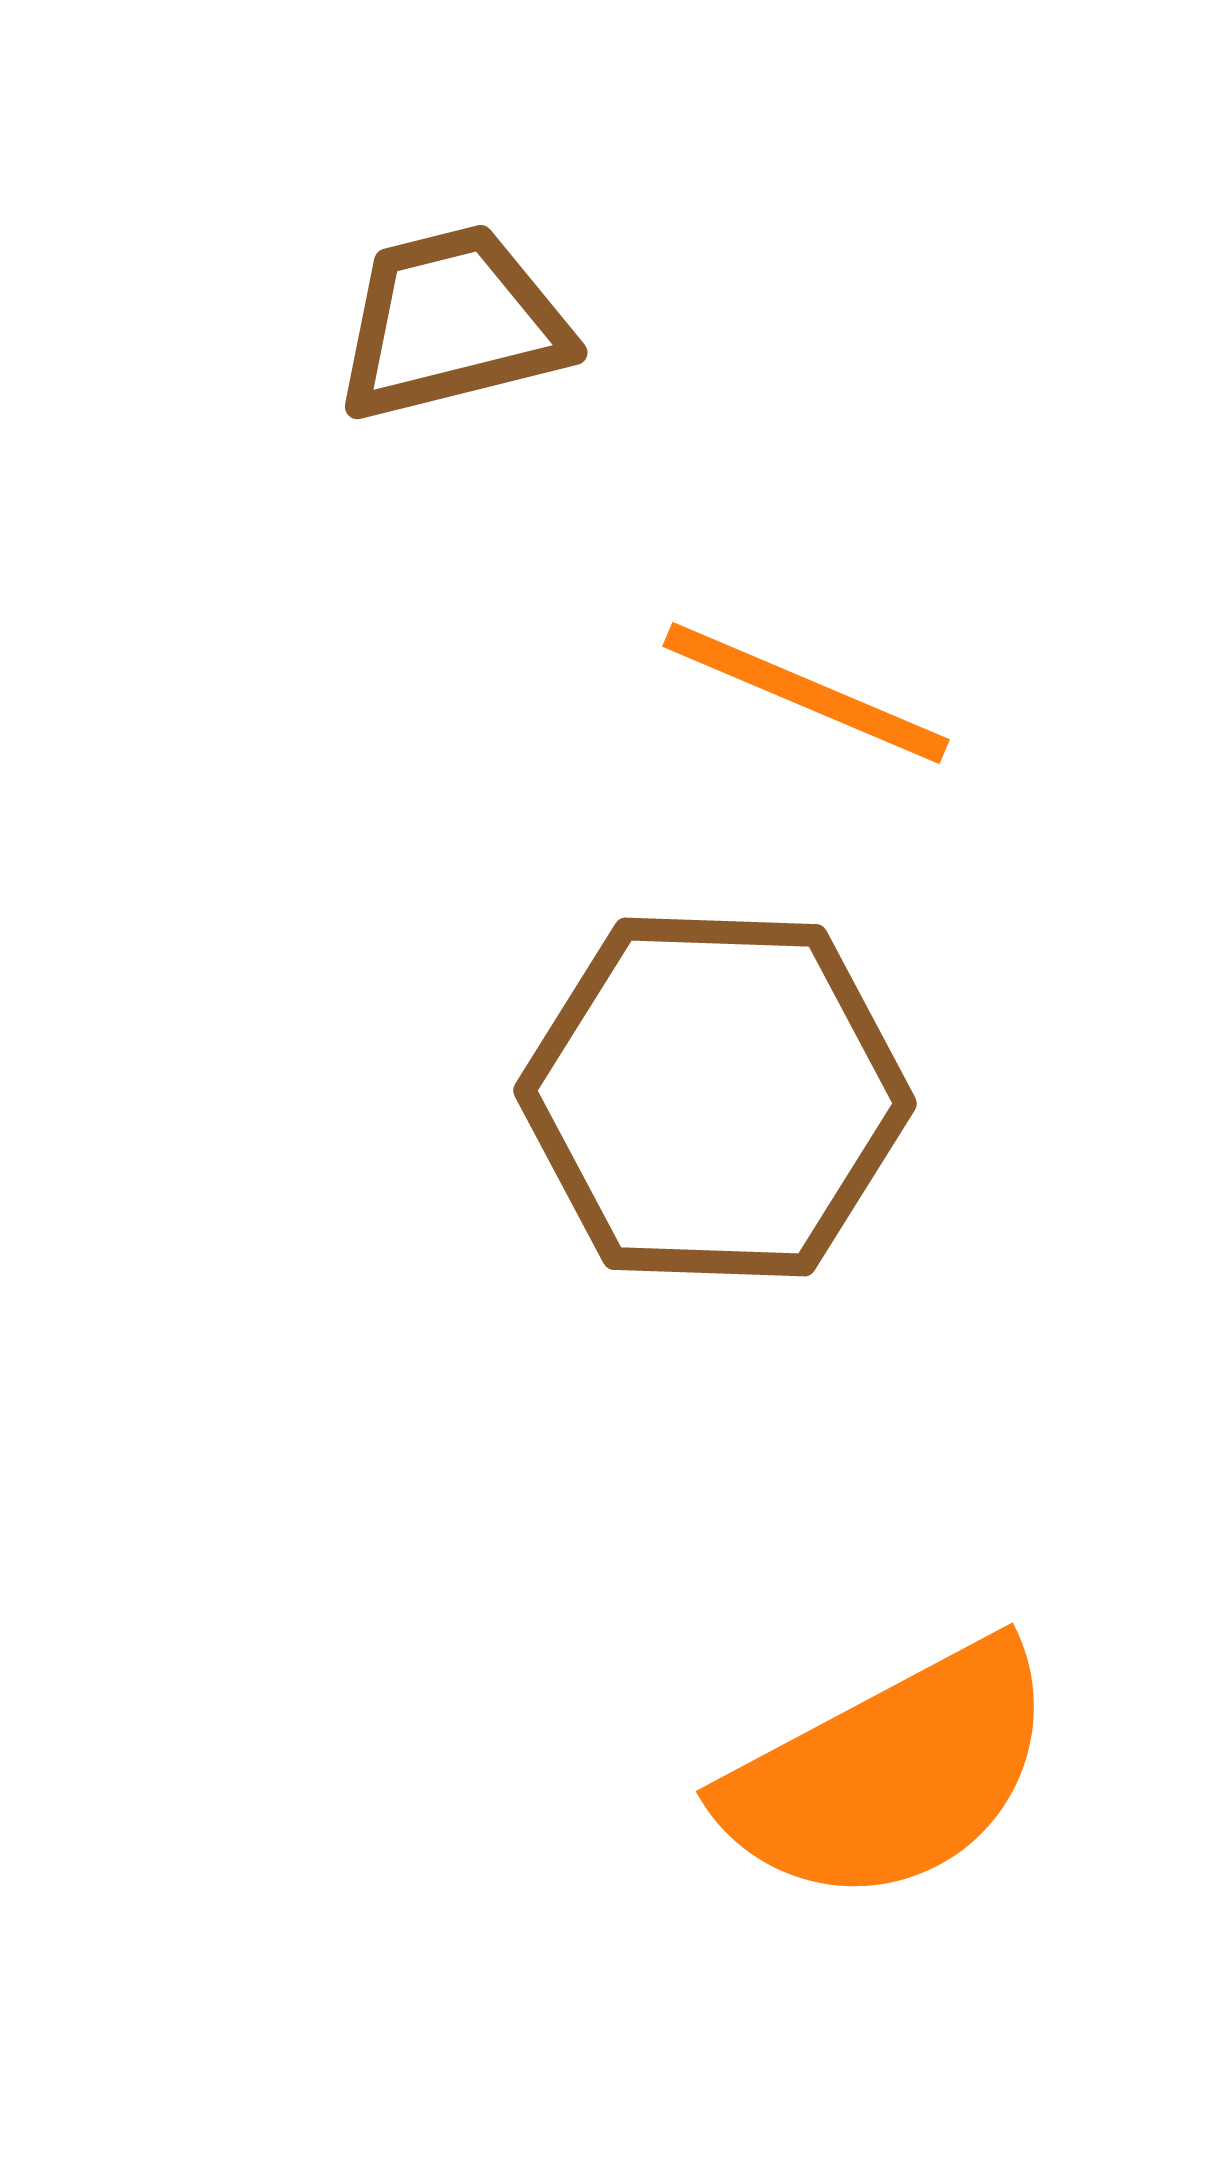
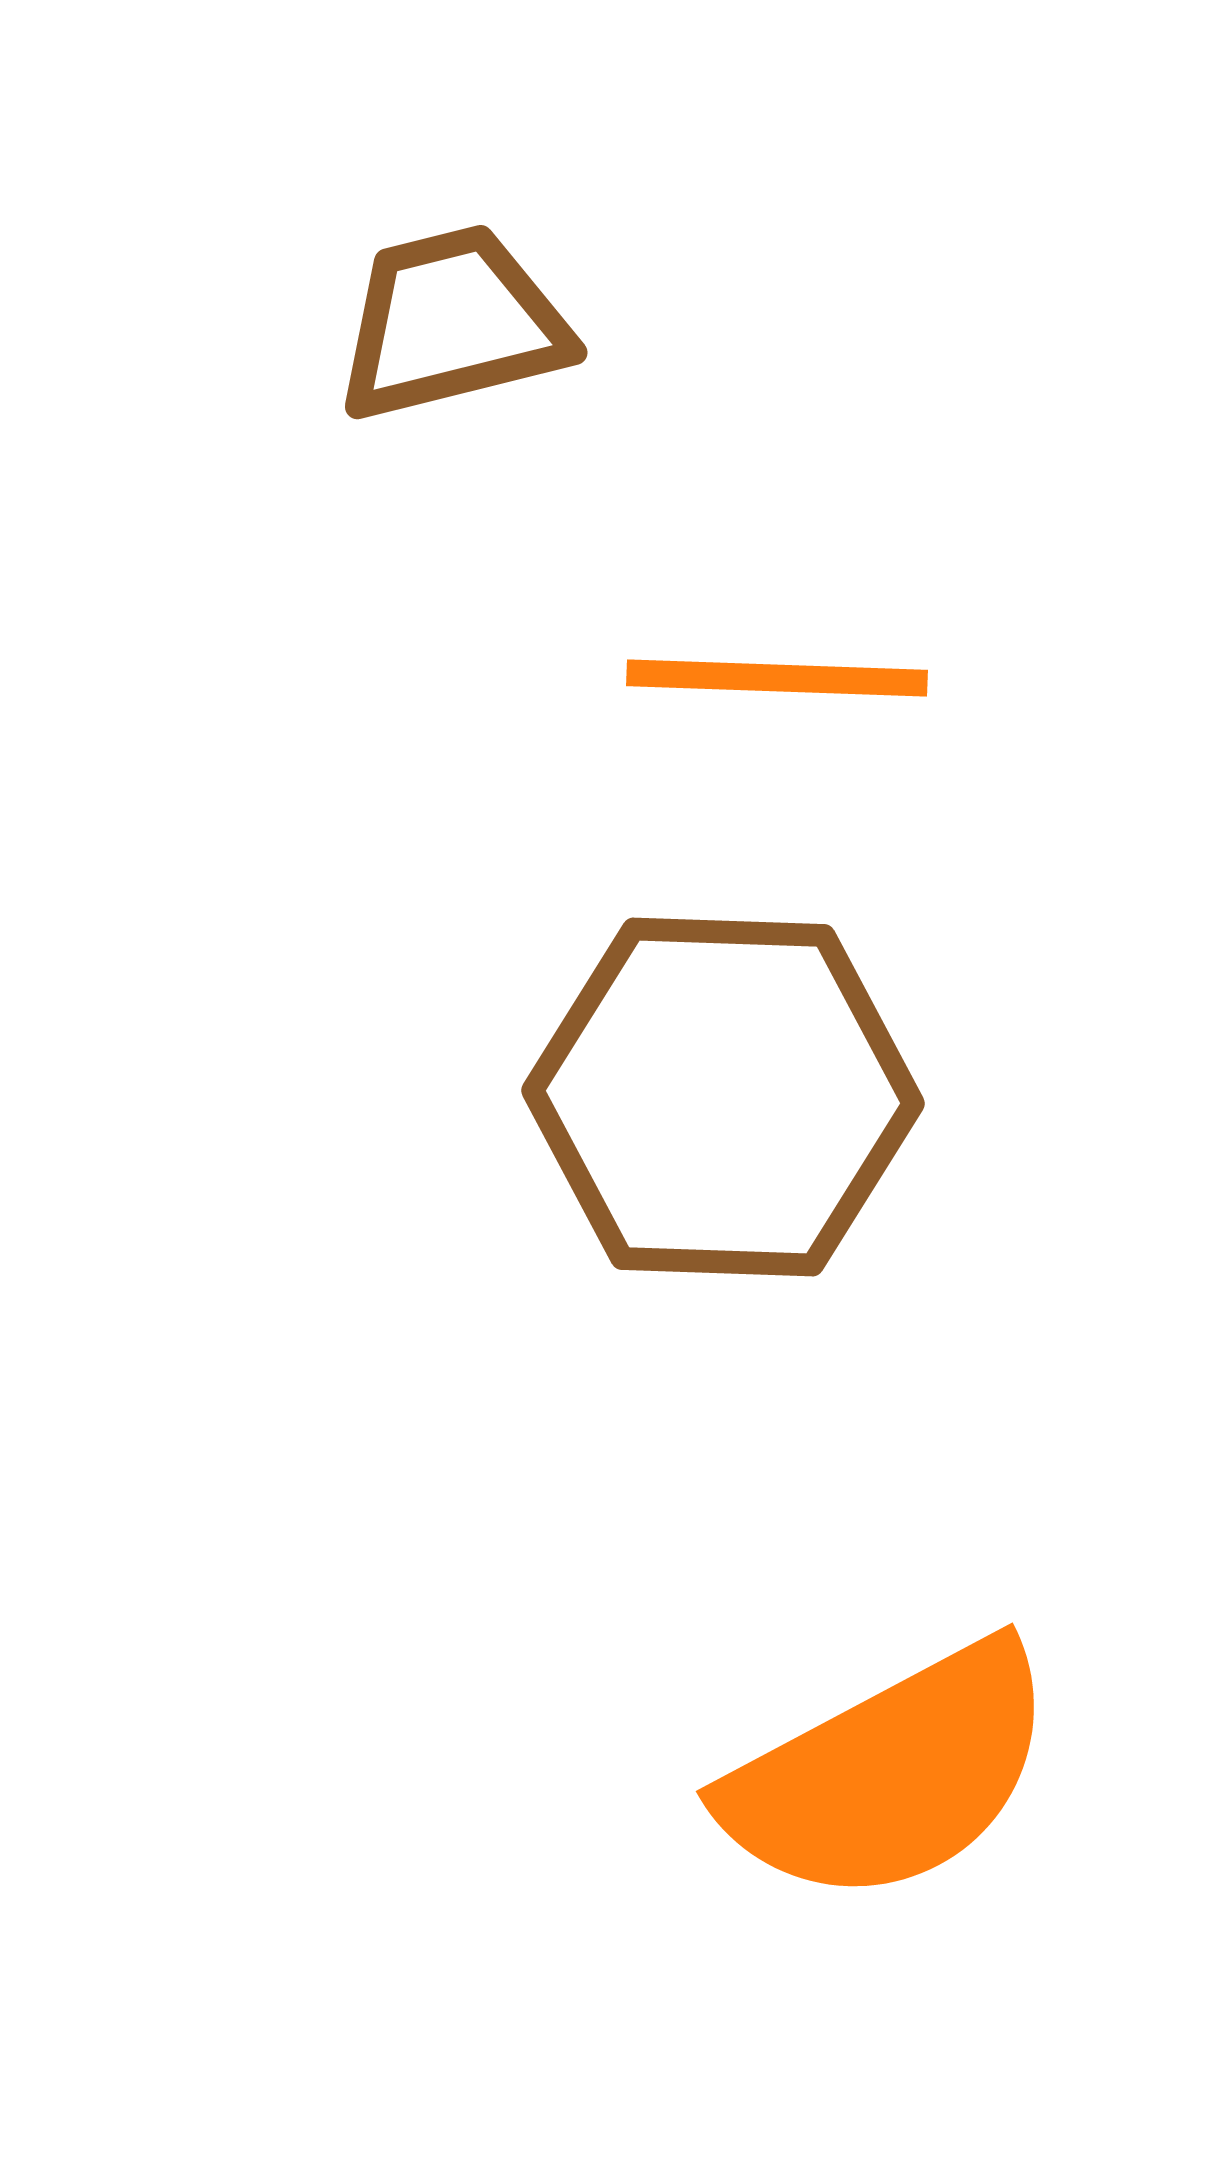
orange line: moved 29 px left, 15 px up; rotated 21 degrees counterclockwise
brown hexagon: moved 8 px right
